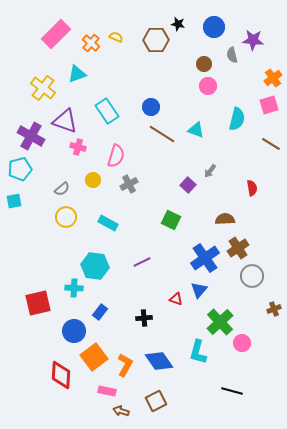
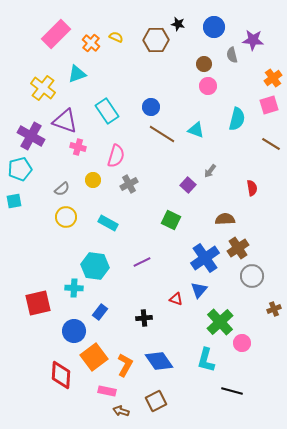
cyan L-shape at (198, 352): moved 8 px right, 8 px down
